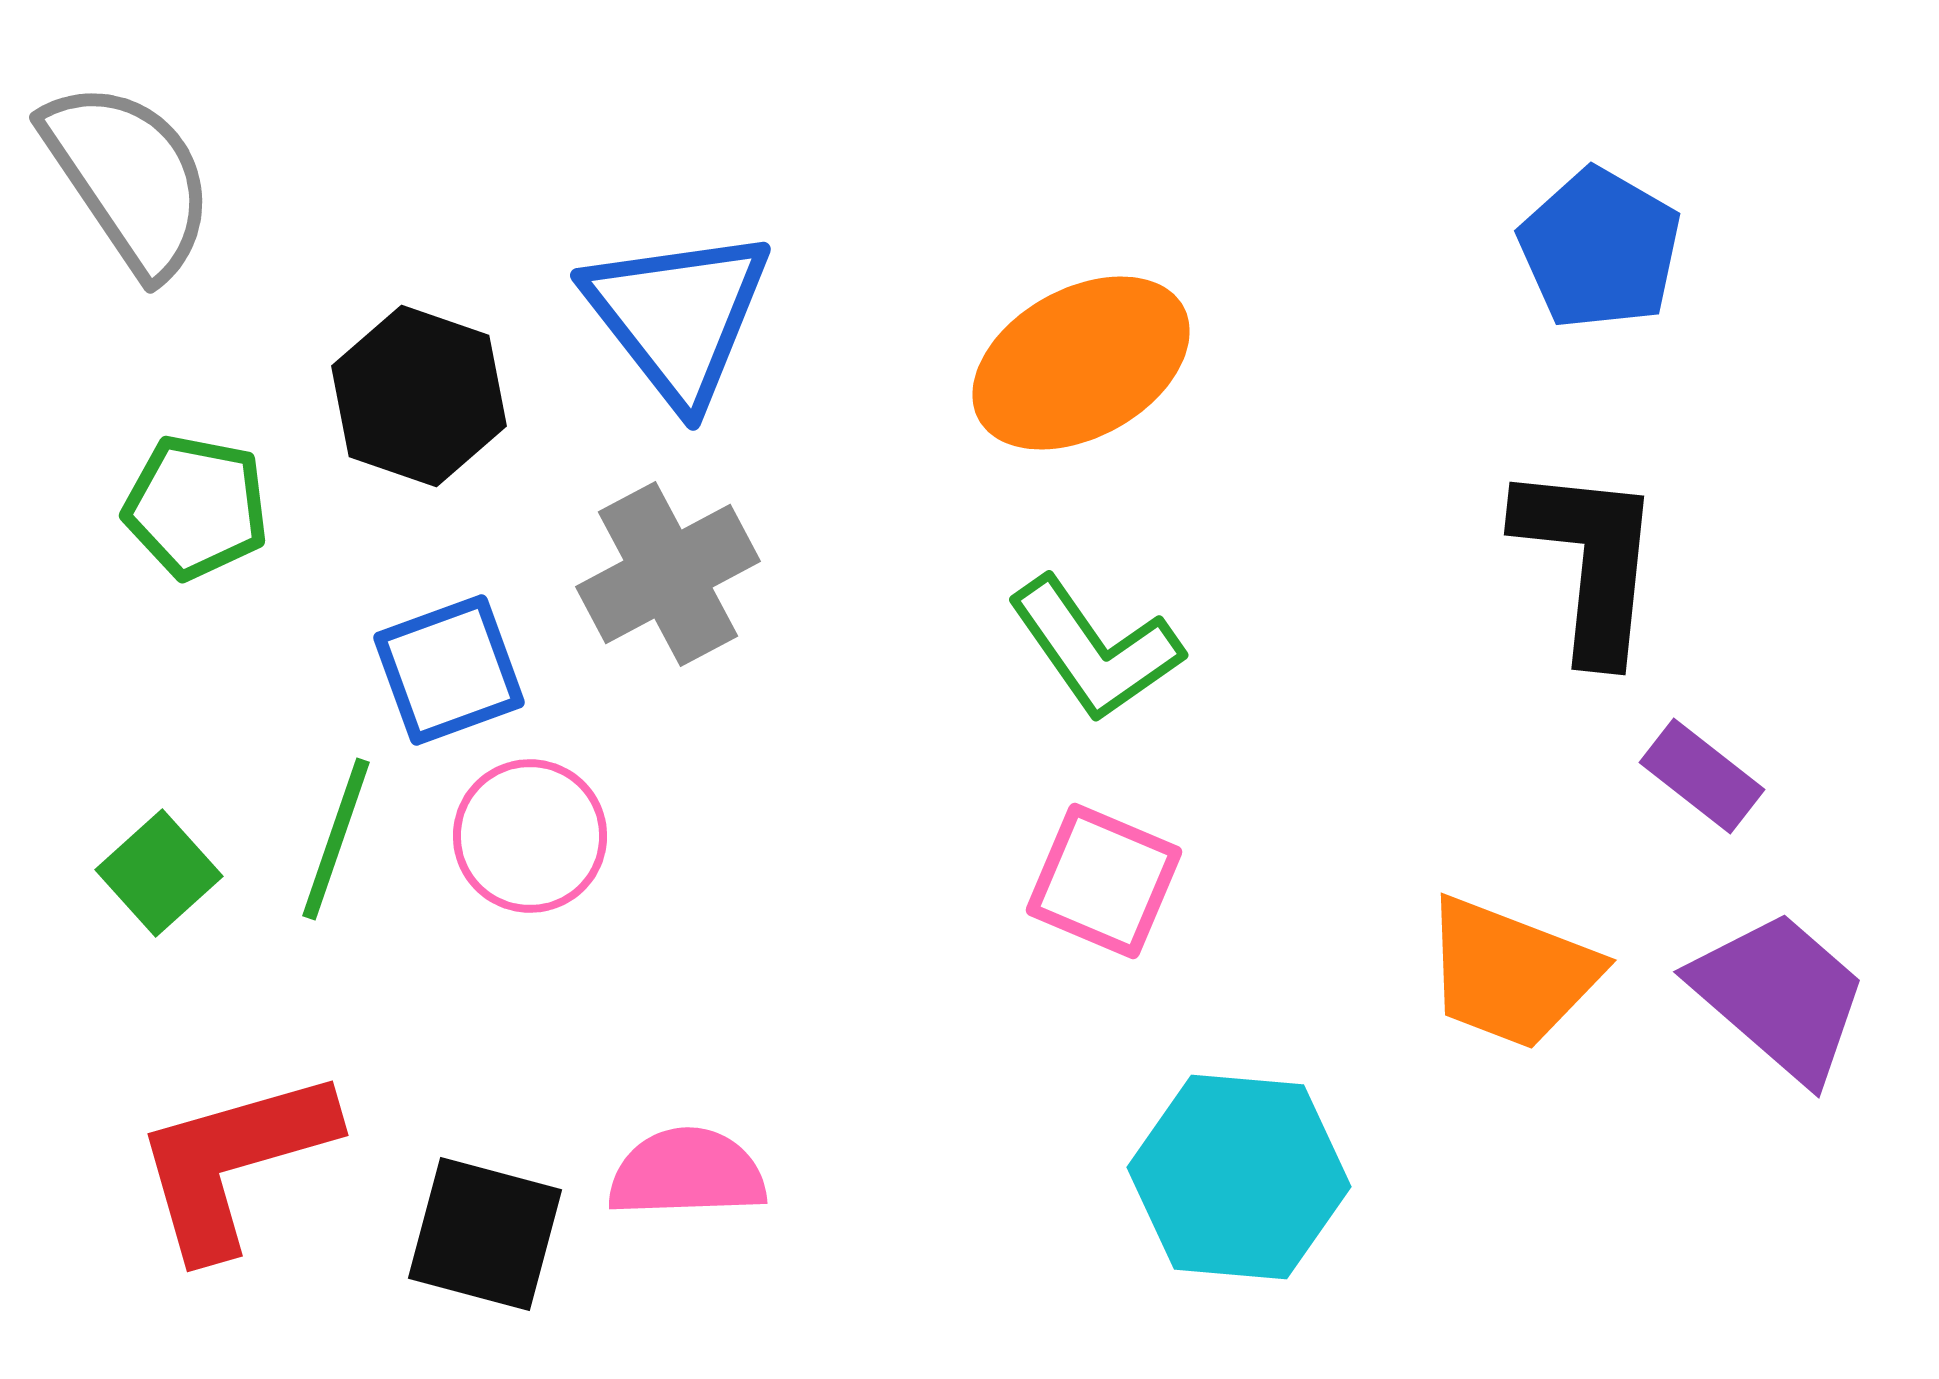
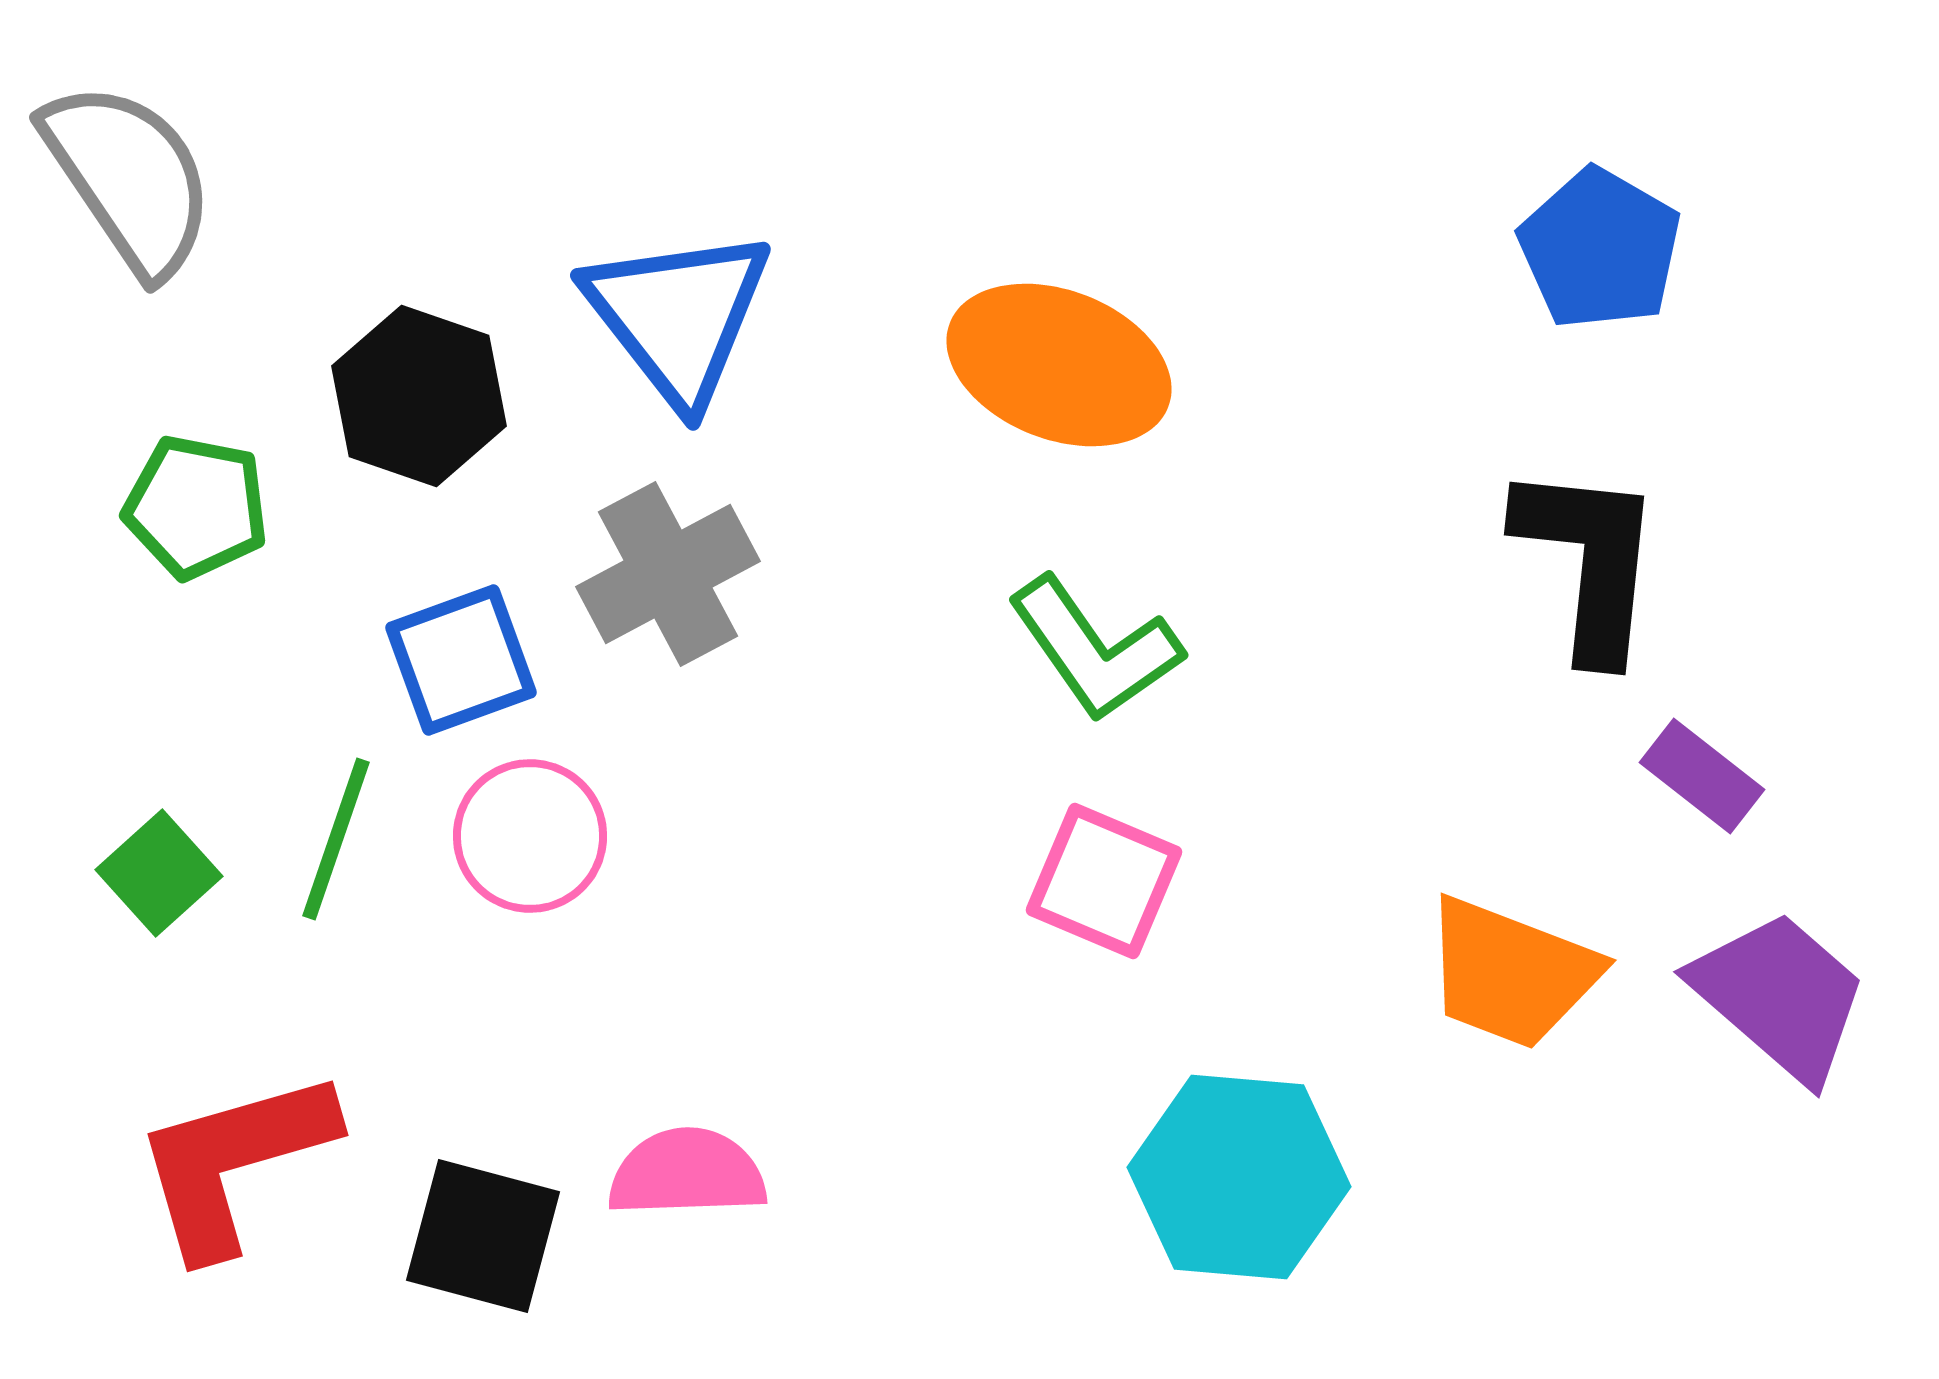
orange ellipse: moved 22 px left, 2 px down; rotated 50 degrees clockwise
blue square: moved 12 px right, 10 px up
black square: moved 2 px left, 2 px down
